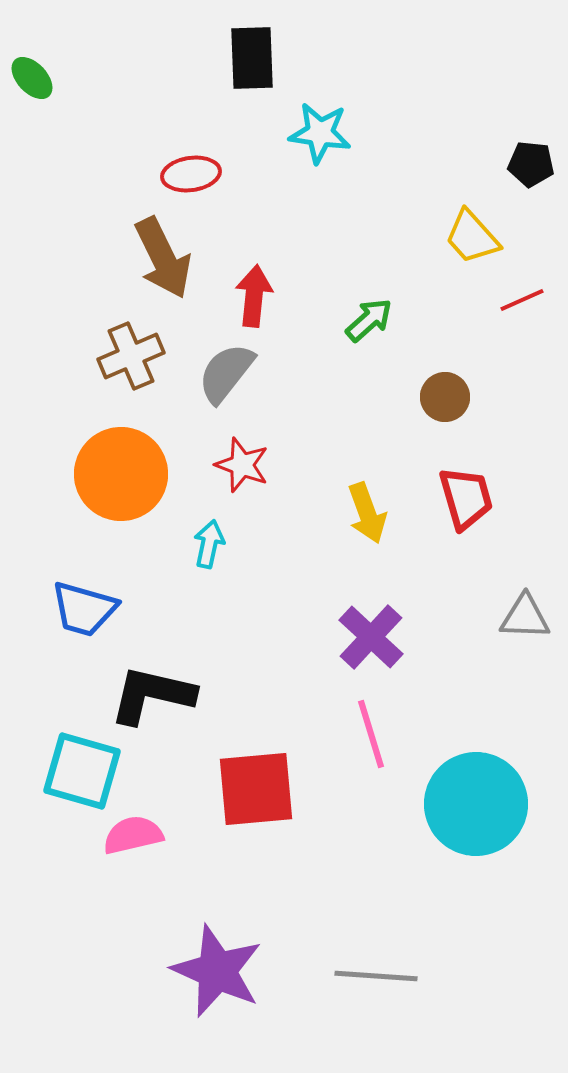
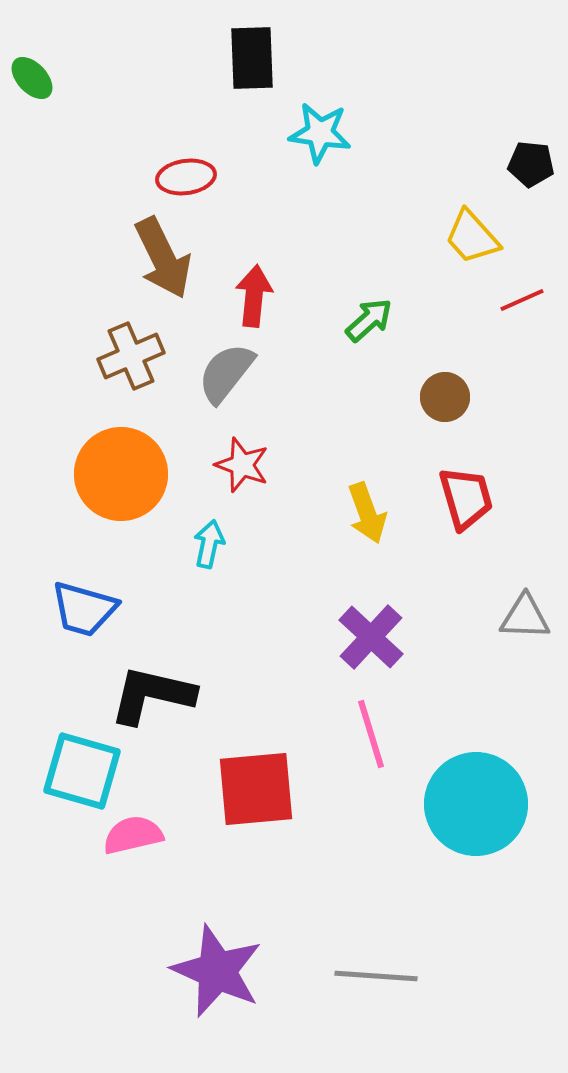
red ellipse: moved 5 px left, 3 px down
